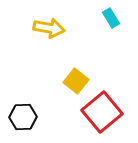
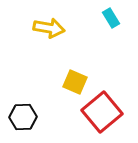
yellow square: moved 1 px left, 1 px down; rotated 15 degrees counterclockwise
